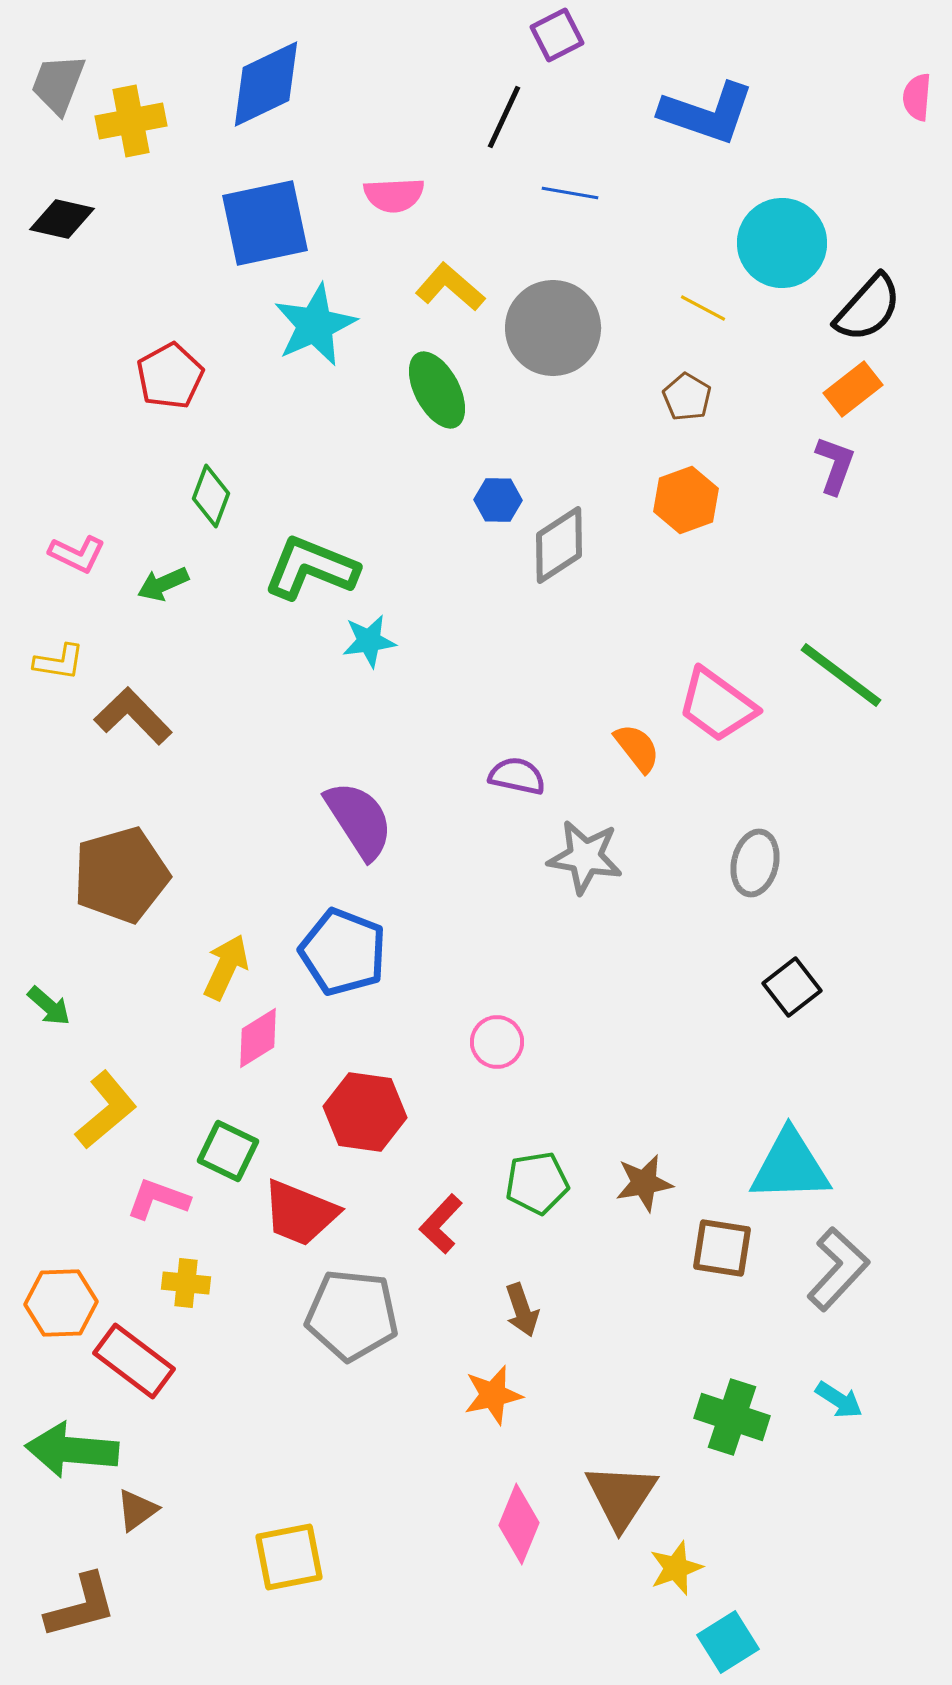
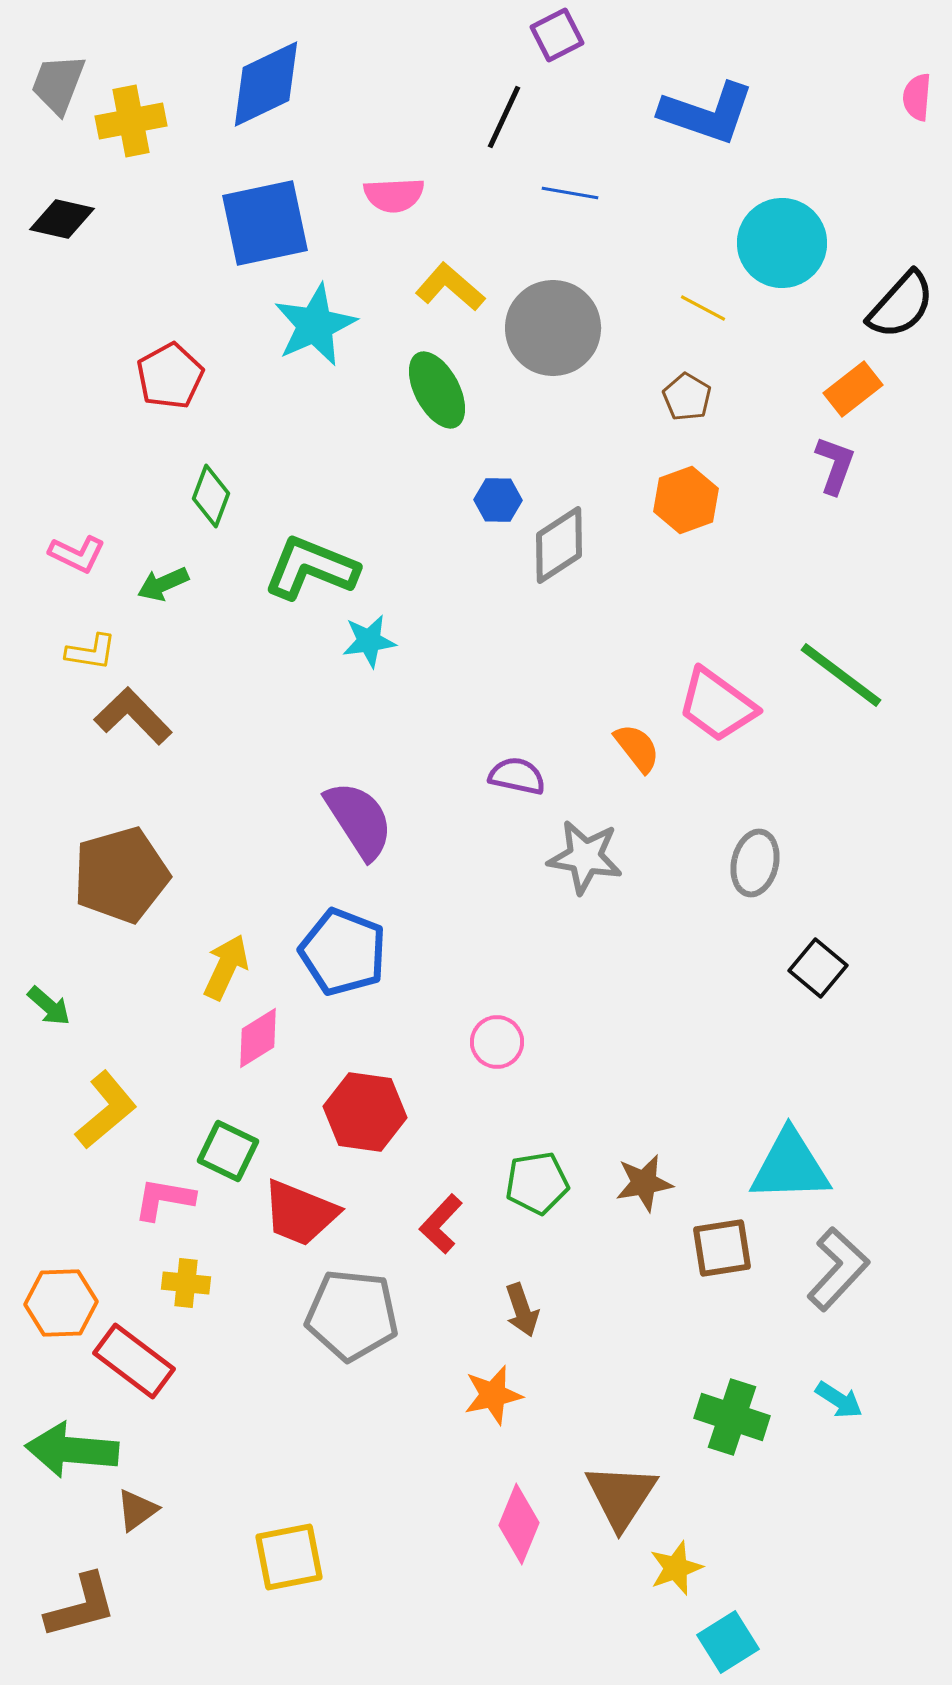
black semicircle at (868, 308): moved 33 px right, 3 px up
yellow L-shape at (59, 662): moved 32 px right, 10 px up
black square at (792, 987): moved 26 px right, 19 px up; rotated 12 degrees counterclockwise
pink L-shape at (158, 1199): moved 6 px right; rotated 10 degrees counterclockwise
brown square at (722, 1248): rotated 18 degrees counterclockwise
